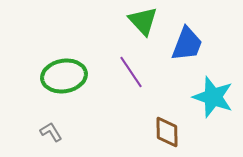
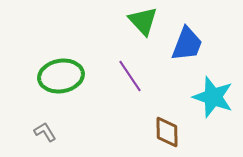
purple line: moved 1 px left, 4 px down
green ellipse: moved 3 px left
gray L-shape: moved 6 px left
